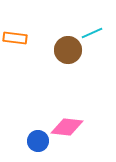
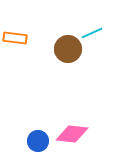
brown circle: moved 1 px up
pink diamond: moved 5 px right, 7 px down
